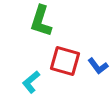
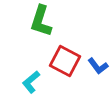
red square: rotated 12 degrees clockwise
